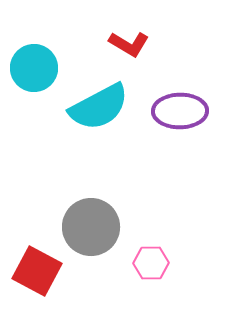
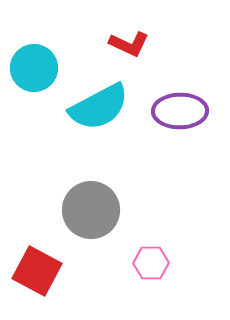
red L-shape: rotated 6 degrees counterclockwise
gray circle: moved 17 px up
